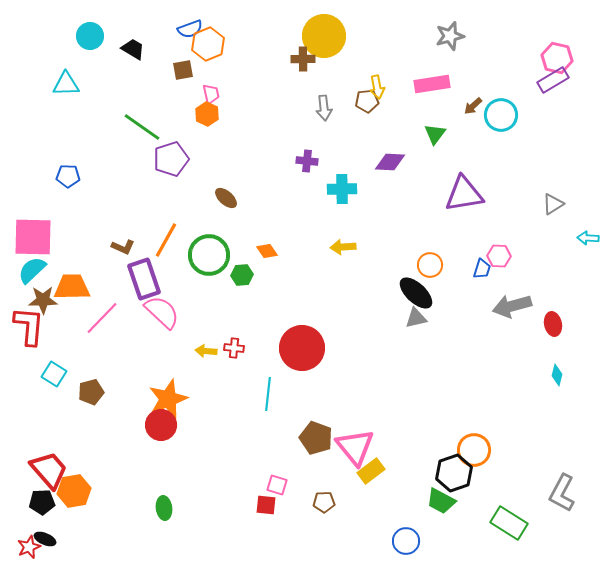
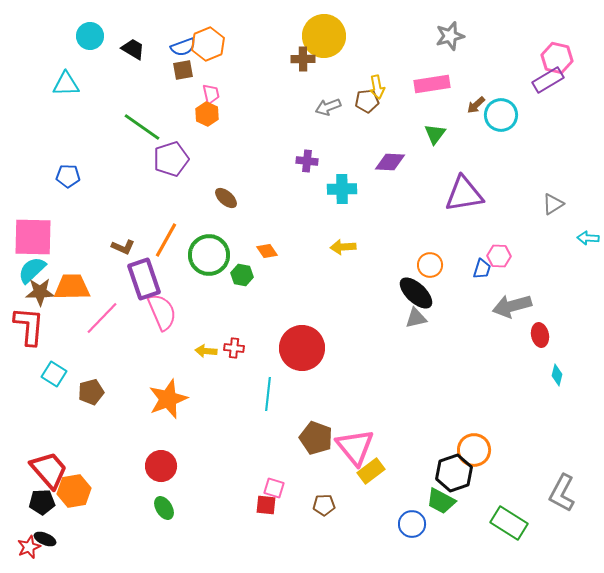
blue semicircle at (190, 29): moved 7 px left, 18 px down
purple rectangle at (553, 80): moved 5 px left
brown arrow at (473, 106): moved 3 px right, 1 px up
gray arrow at (324, 108): moved 4 px right, 1 px up; rotated 75 degrees clockwise
green hexagon at (242, 275): rotated 15 degrees clockwise
brown star at (43, 300): moved 3 px left, 8 px up
pink semicircle at (162, 312): rotated 24 degrees clockwise
red ellipse at (553, 324): moved 13 px left, 11 px down
red circle at (161, 425): moved 41 px down
pink square at (277, 485): moved 3 px left, 3 px down
brown pentagon at (324, 502): moved 3 px down
green ellipse at (164, 508): rotated 25 degrees counterclockwise
blue circle at (406, 541): moved 6 px right, 17 px up
